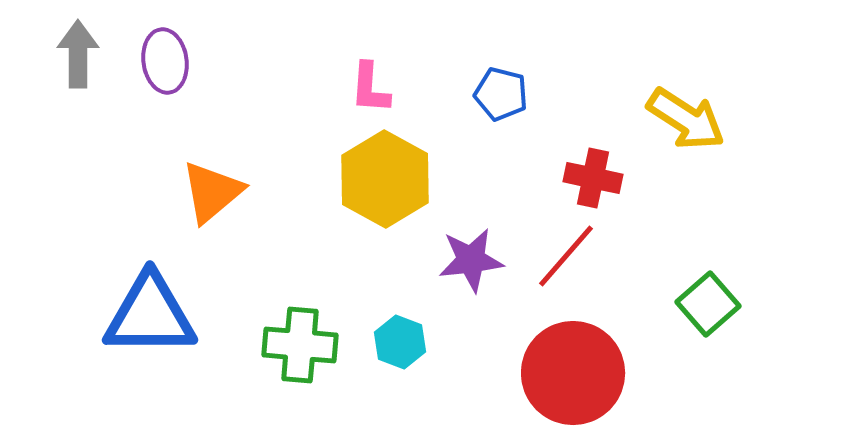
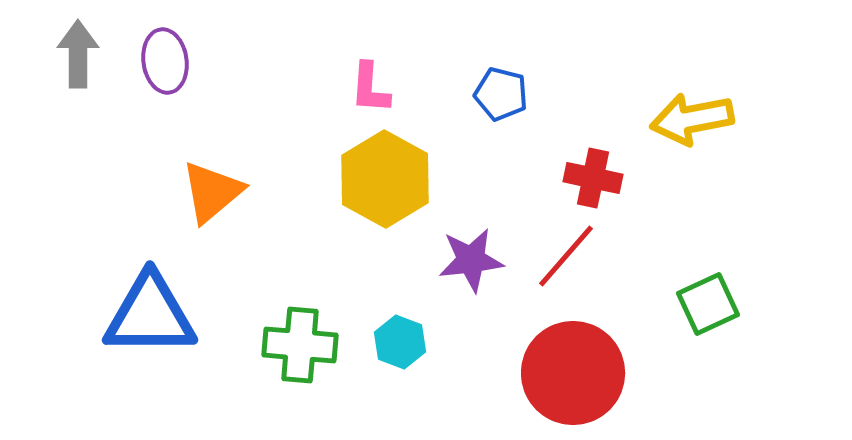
yellow arrow: moved 6 px right; rotated 136 degrees clockwise
green square: rotated 16 degrees clockwise
